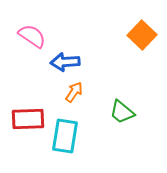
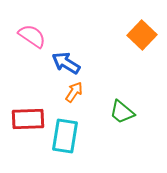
blue arrow: moved 1 px right, 1 px down; rotated 36 degrees clockwise
